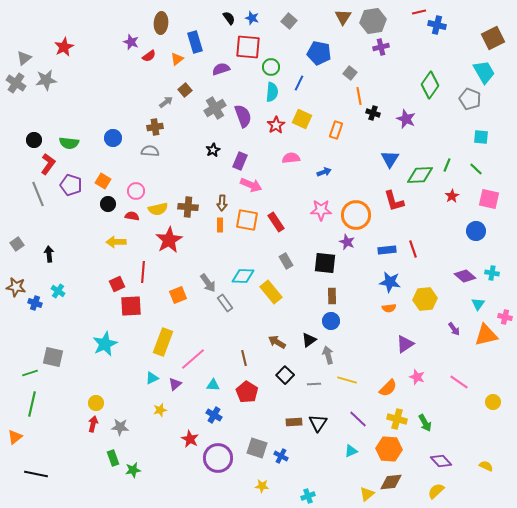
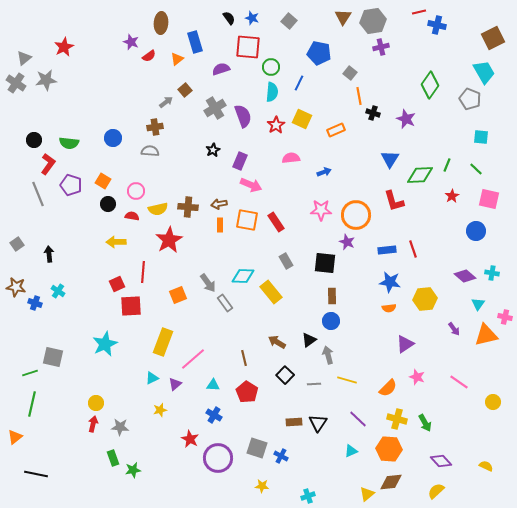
orange rectangle at (336, 130): rotated 48 degrees clockwise
brown arrow at (222, 203): moved 3 px left, 1 px down; rotated 77 degrees clockwise
